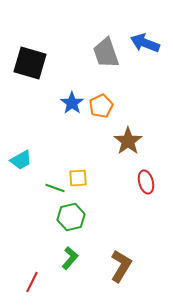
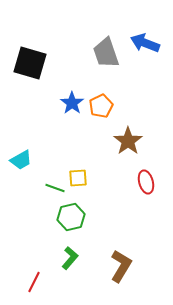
red line: moved 2 px right
